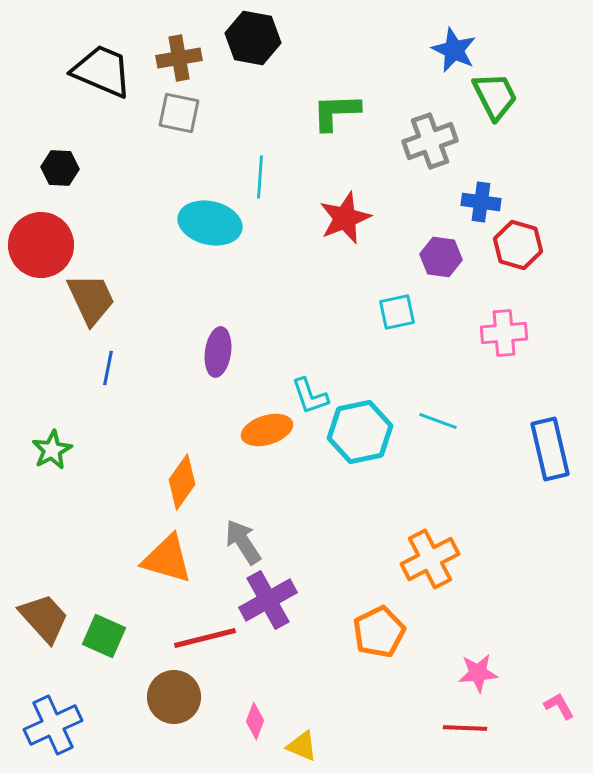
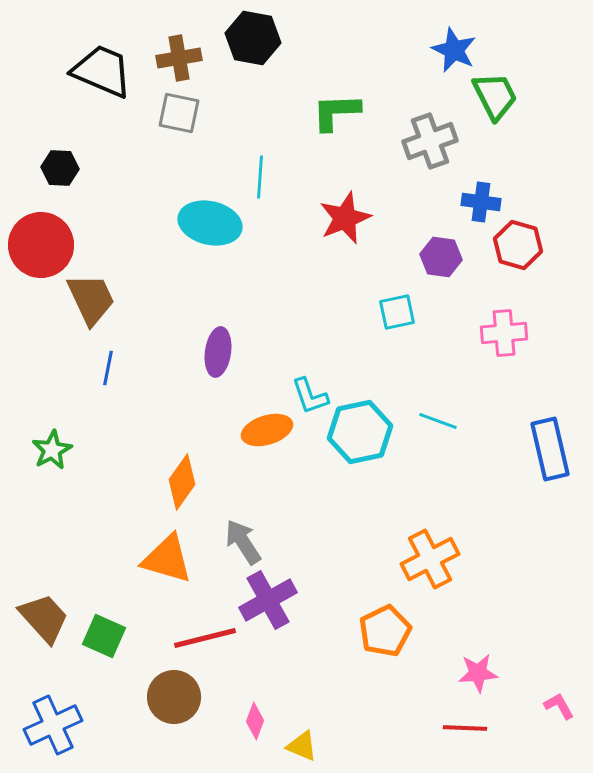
orange pentagon at (379, 632): moved 6 px right, 1 px up
